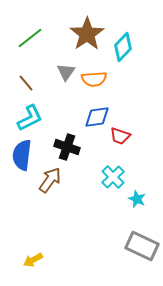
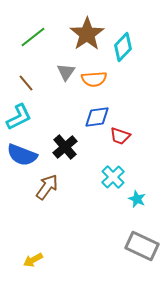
green line: moved 3 px right, 1 px up
cyan L-shape: moved 11 px left, 1 px up
black cross: moved 2 px left; rotated 30 degrees clockwise
blue semicircle: rotated 76 degrees counterclockwise
brown arrow: moved 3 px left, 7 px down
